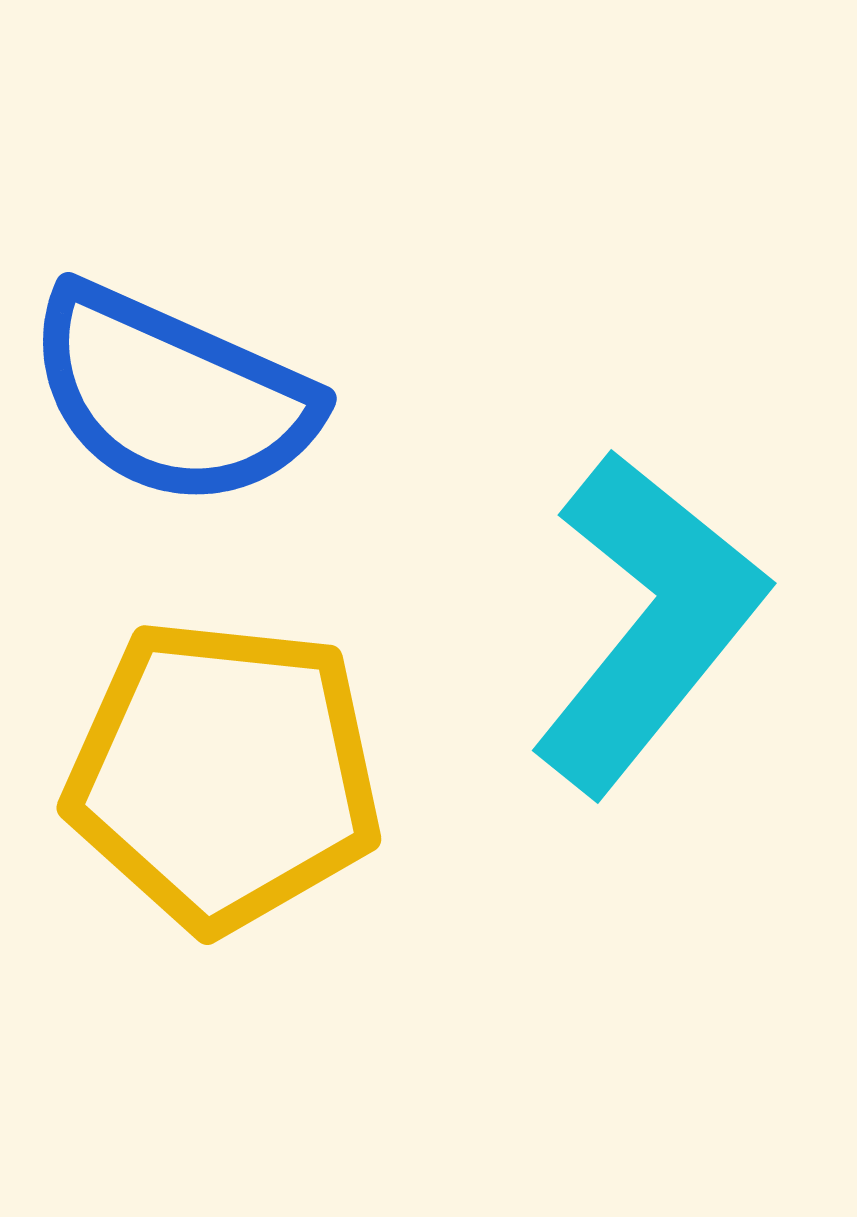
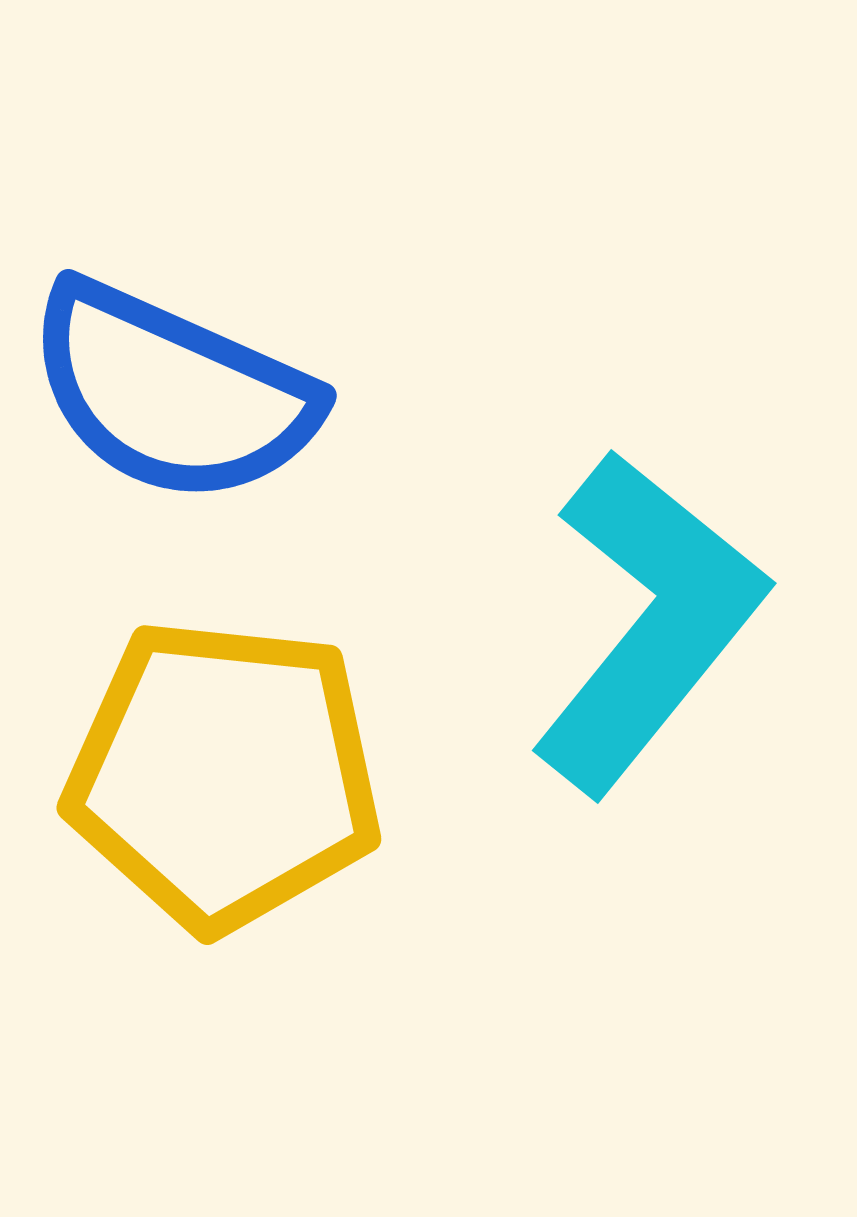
blue semicircle: moved 3 px up
